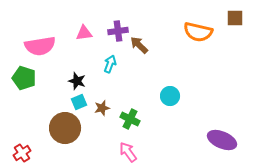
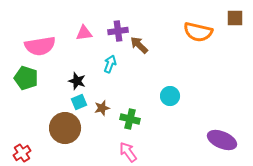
green pentagon: moved 2 px right
green cross: rotated 12 degrees counterclockwise
